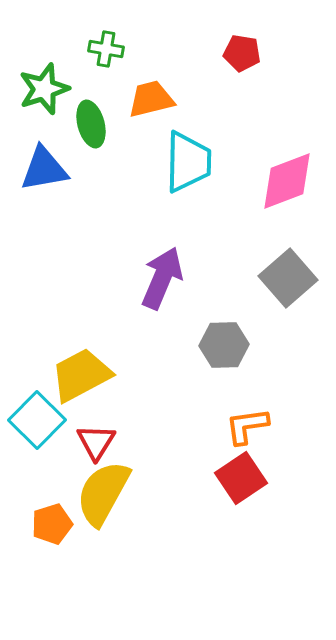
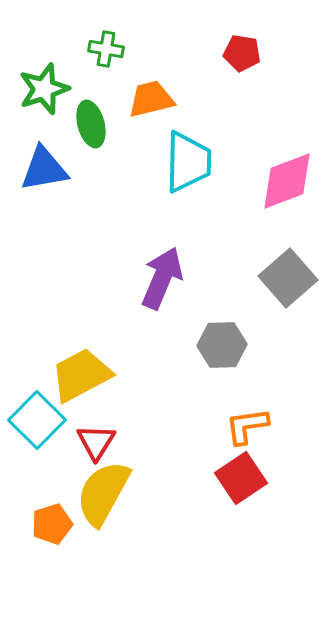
gray hexagon: moved 2 px left
